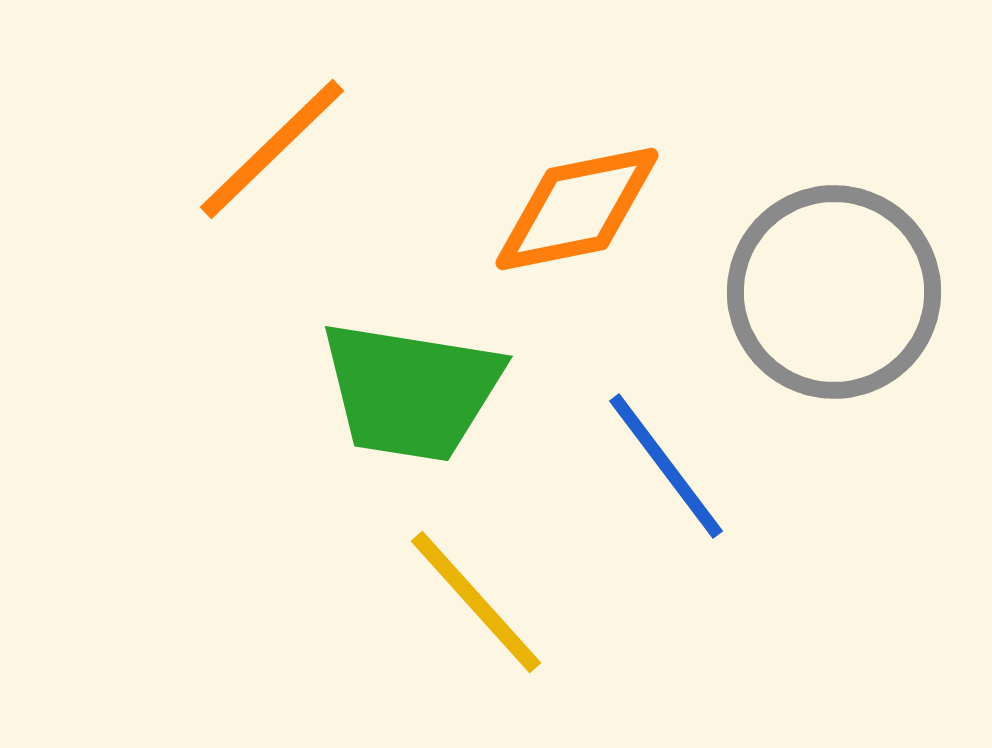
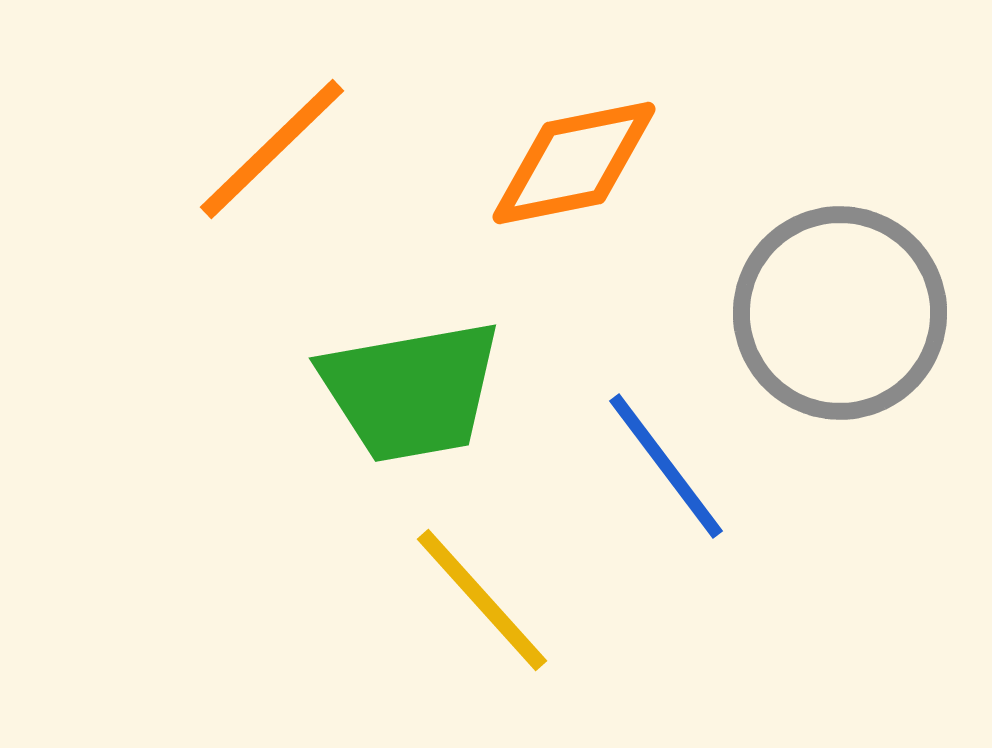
orange diamond: moved 3 px left, 46 px up
gray circle: moved 6 px right, 21 px down
green trapezoid: rotated 19 degrees counterclockwise
yellow line: moved 6 px right, 2 px up
